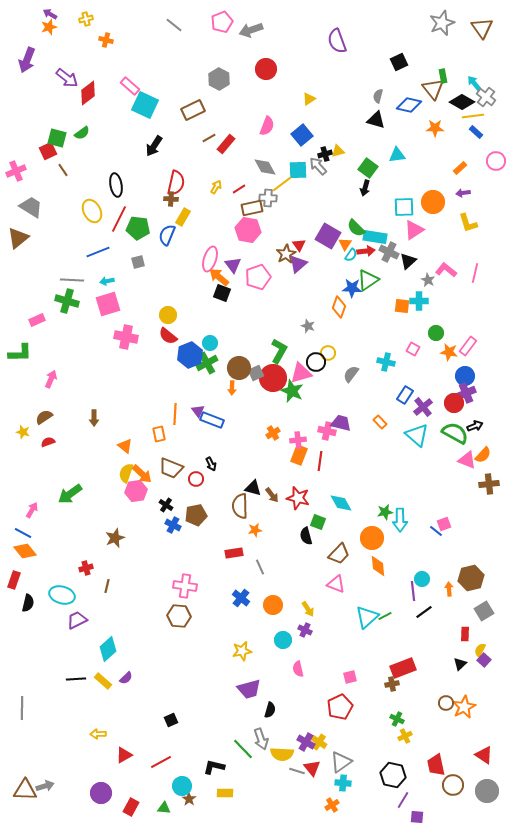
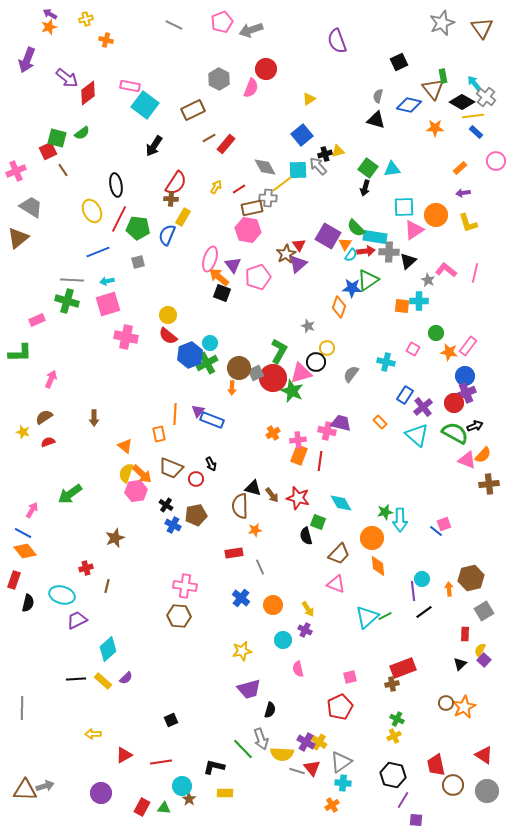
gray line at (174, 25): rotated 12 degrees counterclockwise
pink rectangle at (130, 86): rotated 30 degrees counterclockwise
cyan square at (145, 105): rotated 12 degrees clockwise
pink semicircle at (267, 126): moved 16 px left, 38 px up
cyan triangle at (397, 155): moved 5 px left, 14 px down
red semicircle at (176, 183): rotated 20 degrees clockwise
orange circle at (433, 202): moved 3 px right, 13 px down
gray cross at (389, 252): rotated 24 degrees counterclockwise
yellow circle at (328, 353): moved 1 px left, 5 px up
purple triangle at (198, 411): rotated 16 degrees clockwise
yellow arrow at (98, 734): moved 5 px left
yellow cross at (405, 736): moved 11 px left
red line at (161, 762): rotated 20 degrees clockwise
red rectangle at (131, 807): moved 11 px right
purple square at (417, 817): moved 1 px left, 3 px down
